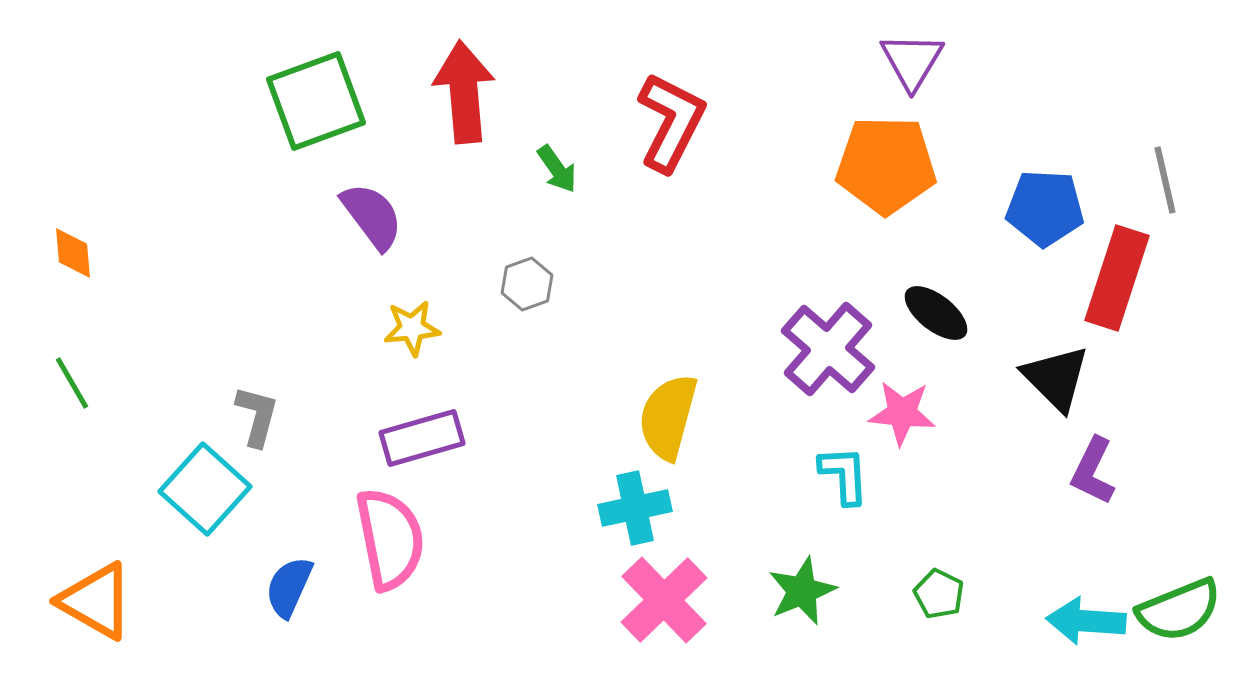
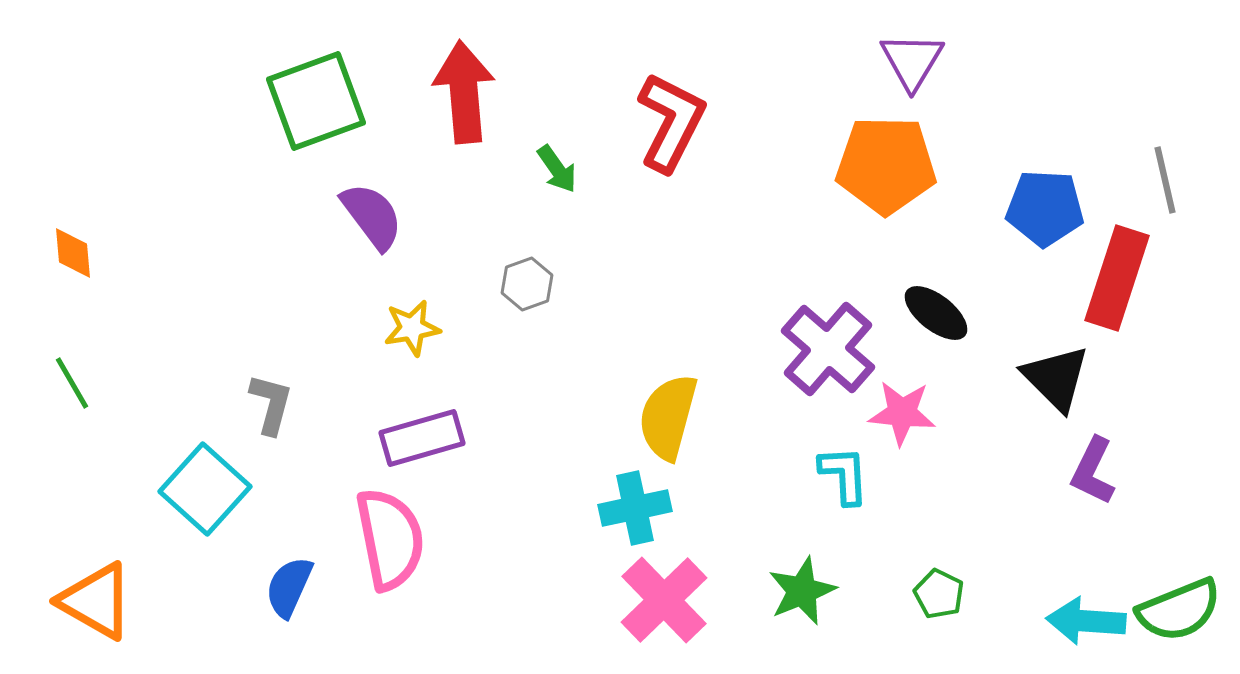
yellow star: rotated 4 degrees counterclockwise
gray L-shape: moved 14 px right, 12 px up
